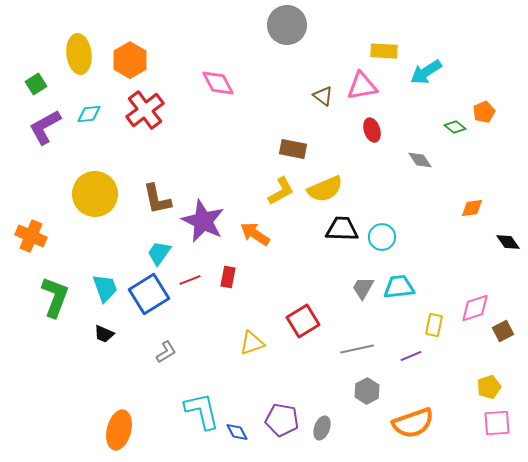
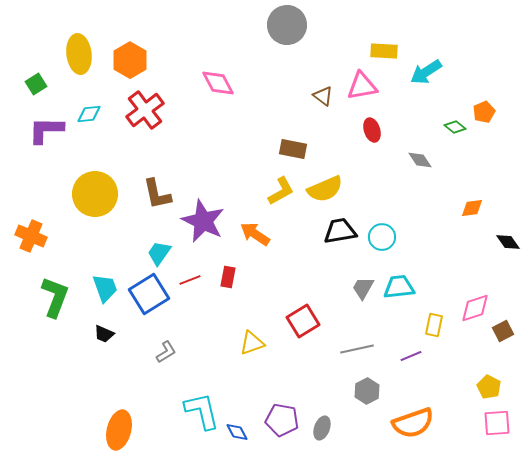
purple L-shape at (45, 127): moved 1 px right, 3 px down; rotated 30 degrees clockwise
brown L-shape at (157, 199): moved 5 px up
black trapezoid at (342, 229): moved 2 px left, 2 px down; rotated 12 degrees counterclockwise
yellow pentagon at (489, 387): rotated 25 degrees counterclockwise
